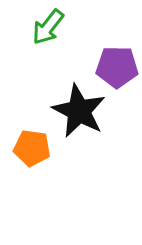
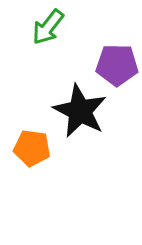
purple pentagon: moved 2 px up
black star: moved 1 px right
